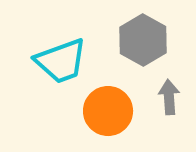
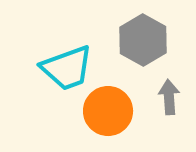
cyan trapezoid: moved 6 px right, 7 px down
